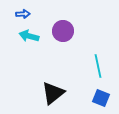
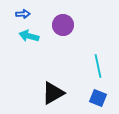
purple circle: moved 6 px up
black triangle: rotated 10 degrees clockwise
blue square: moved 3 px left
